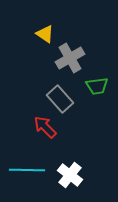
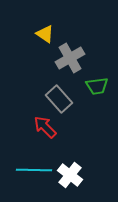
gray rectangle: moved 1 px left
cyan line: moved 7 px right
